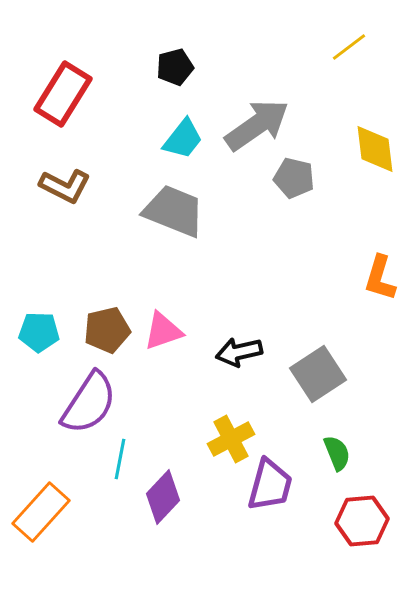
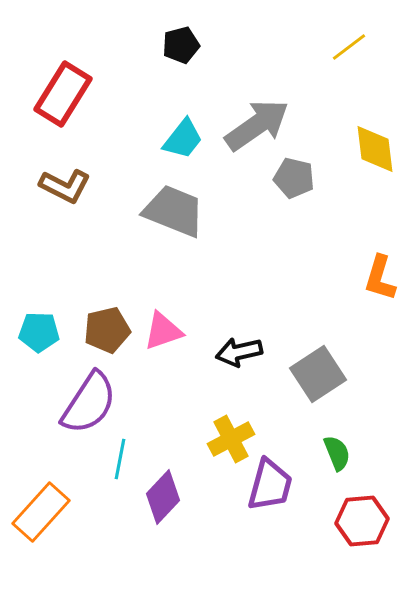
black pentagon: moved 6 px right, 22 px up
